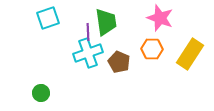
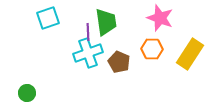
green circle: moved 14 px left
